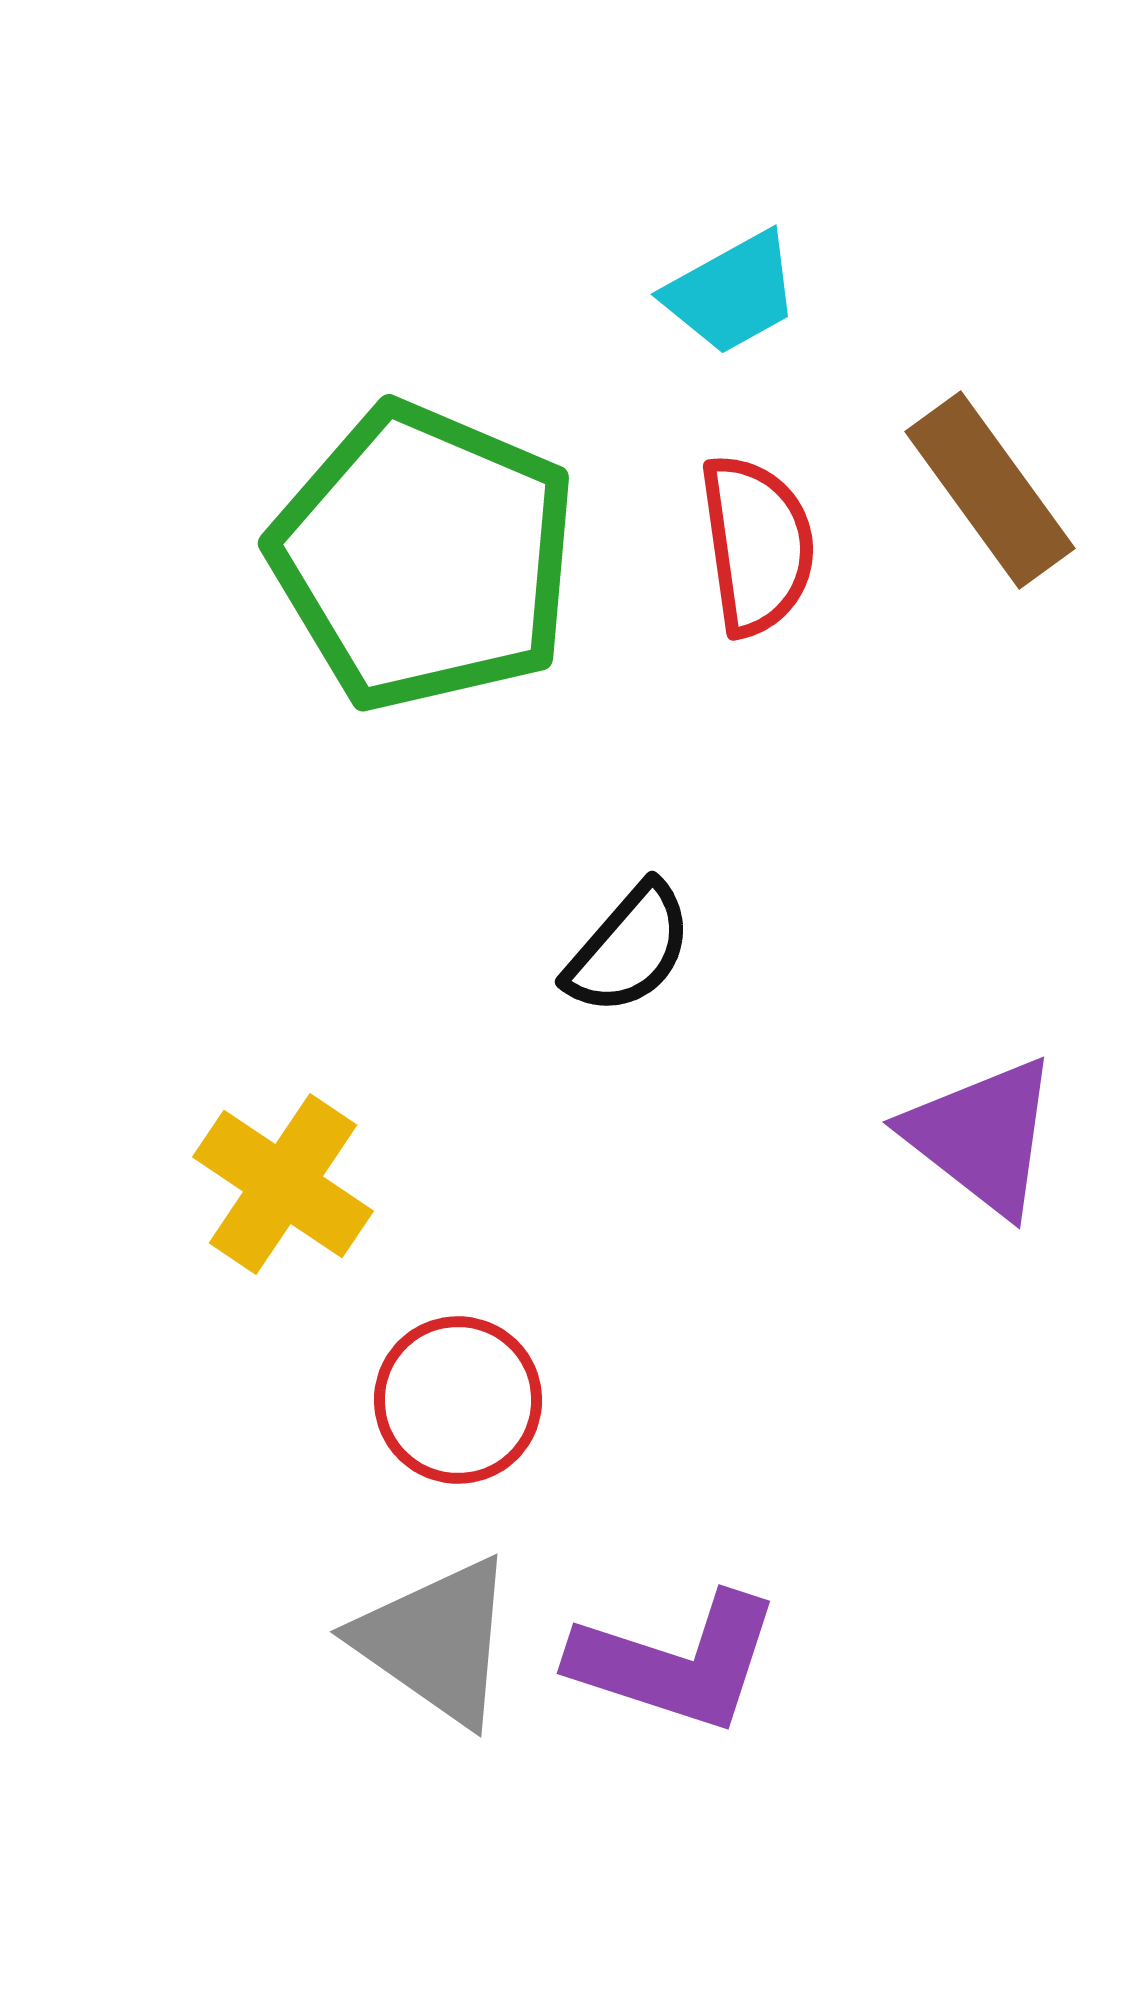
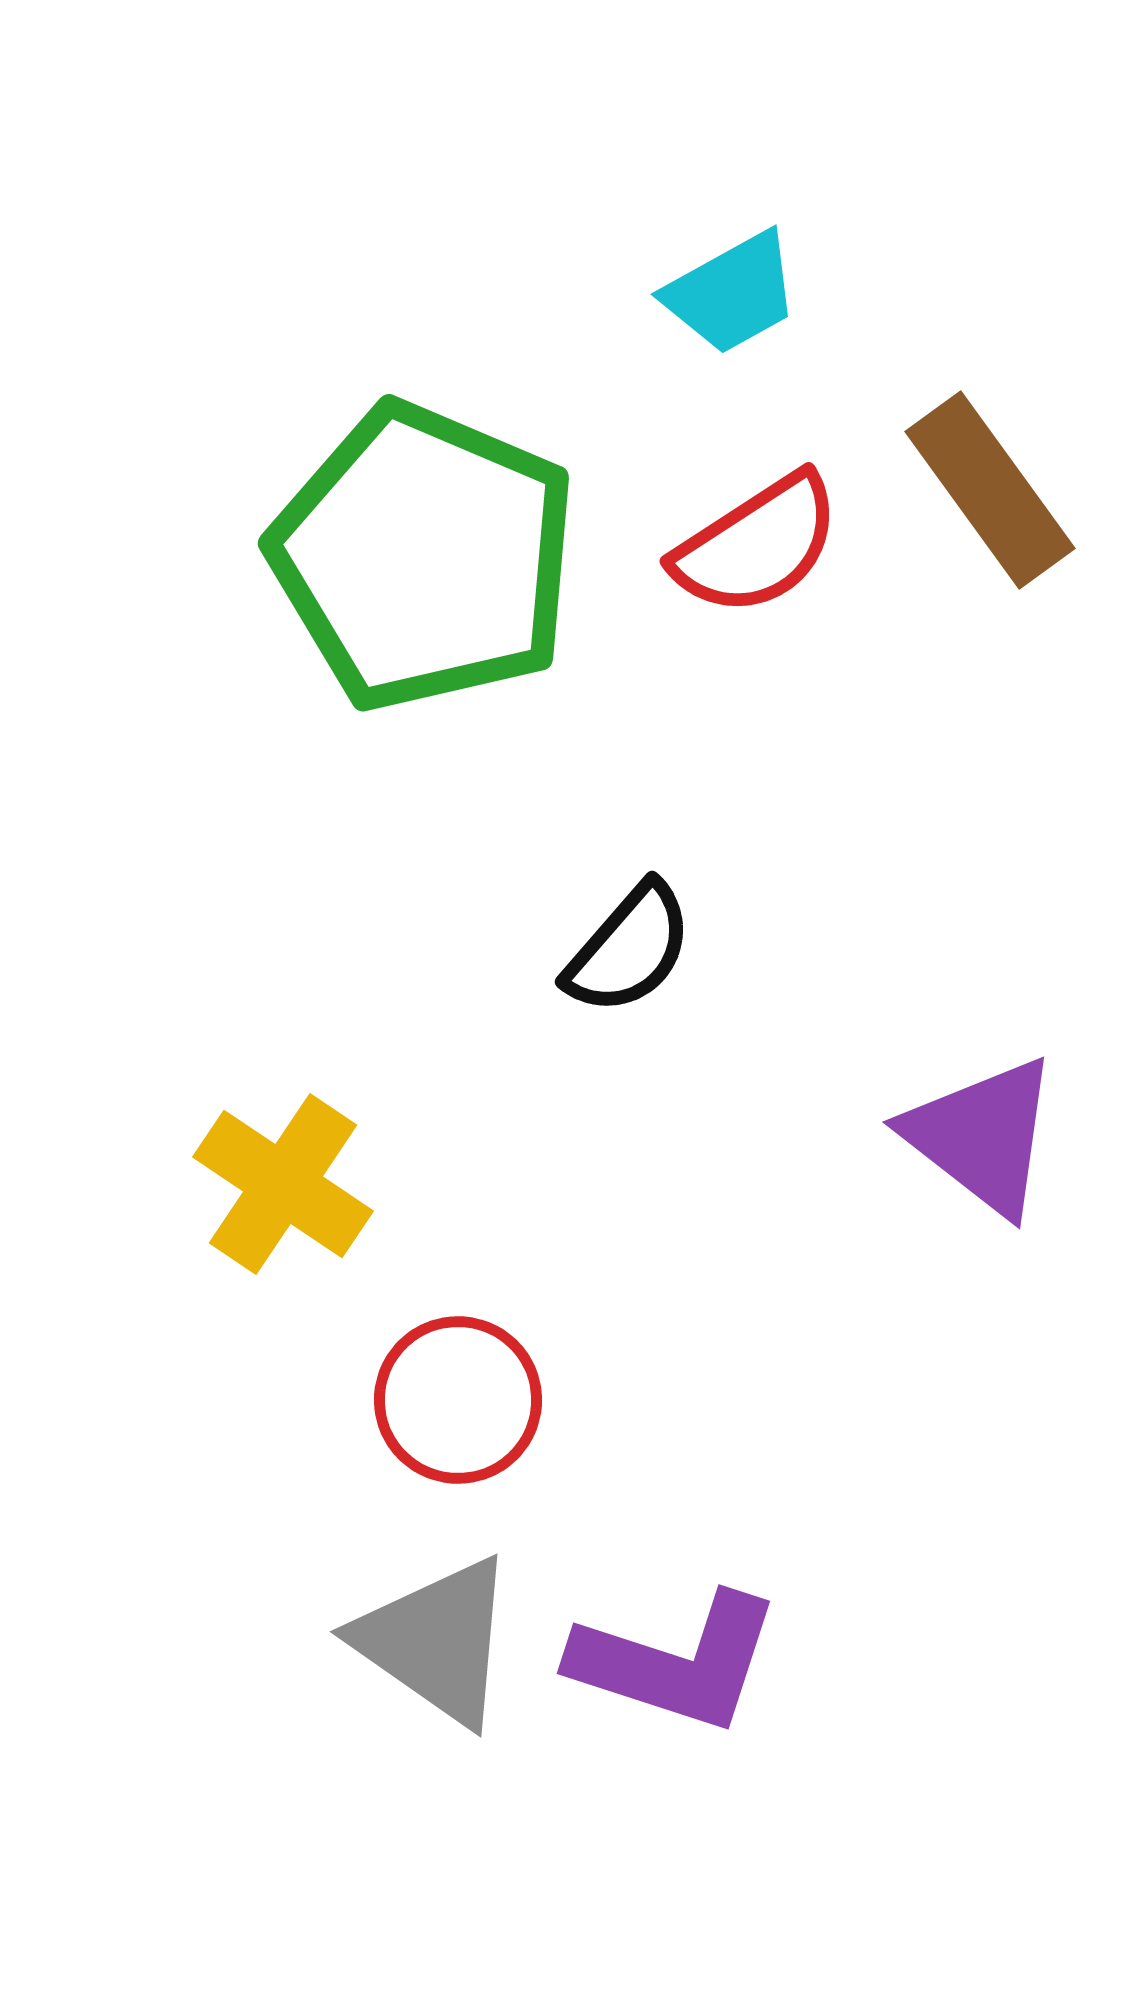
red semicircle: rotated 65 degrees clockwise
